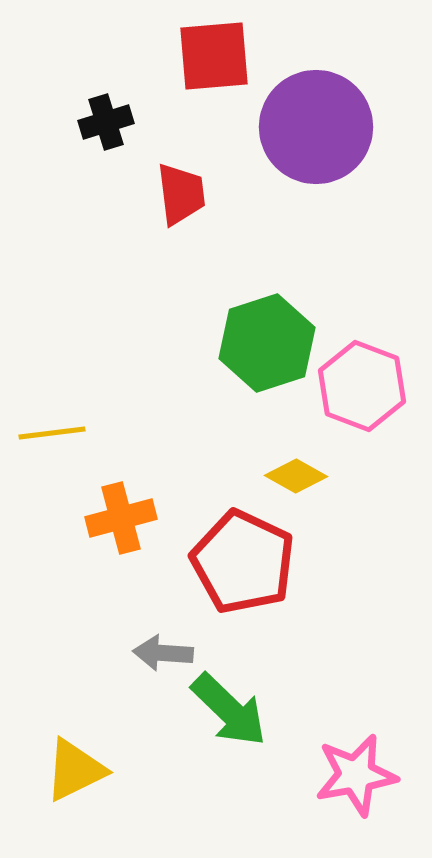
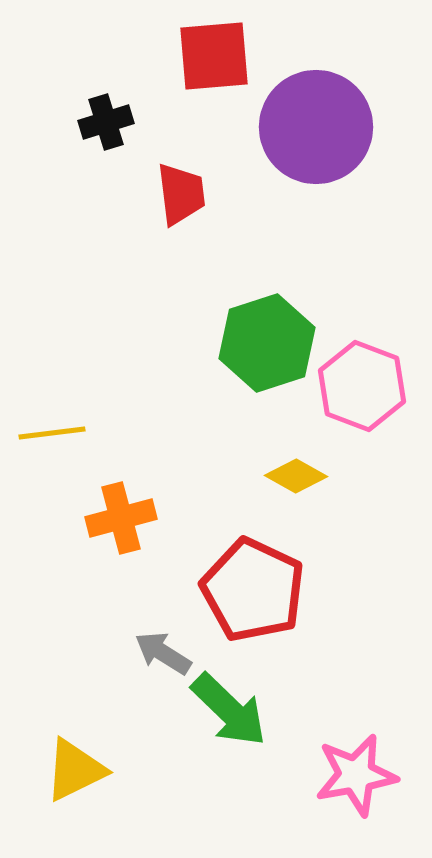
red pentagon: moved 10 px right, 28 px down
gray arrow: rotated 28 degrees clockwise
